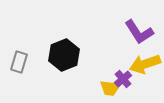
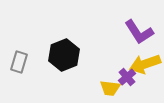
purple cross: moved 4 px right, 2 px up
